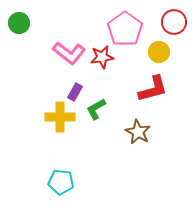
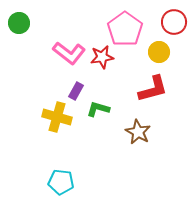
purple rectangle: moved 1 px right, 1 px up
green L-shape: moved 2 px right; rotated 45 degrees clockwise
yellow cross: moved 3 px left; rotated 16 degrees clockwise
